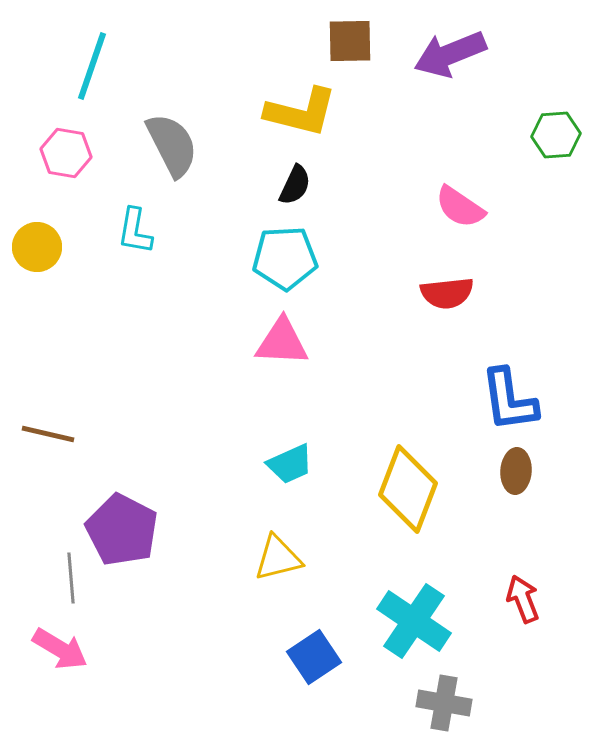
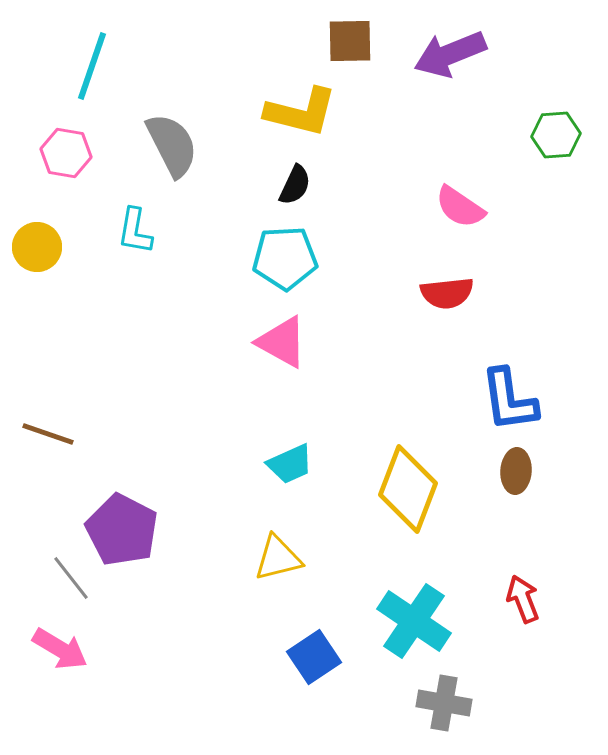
pink triangle: rotated 26 degrees clockwise
brown line: rotated 6 degrees clockwise
gray line: rotated 33 degrees counterclockwise
